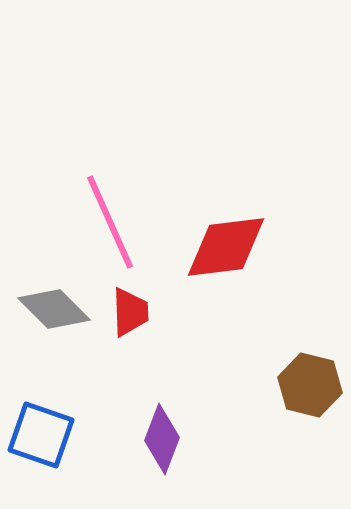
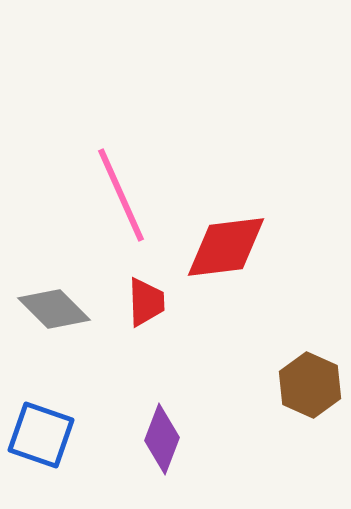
pink line: moved 11 px right, 27 px up
red trapezoid: moved 16 px right, 10 px up
brown hexagon: rotated 10 degrees clockwise
